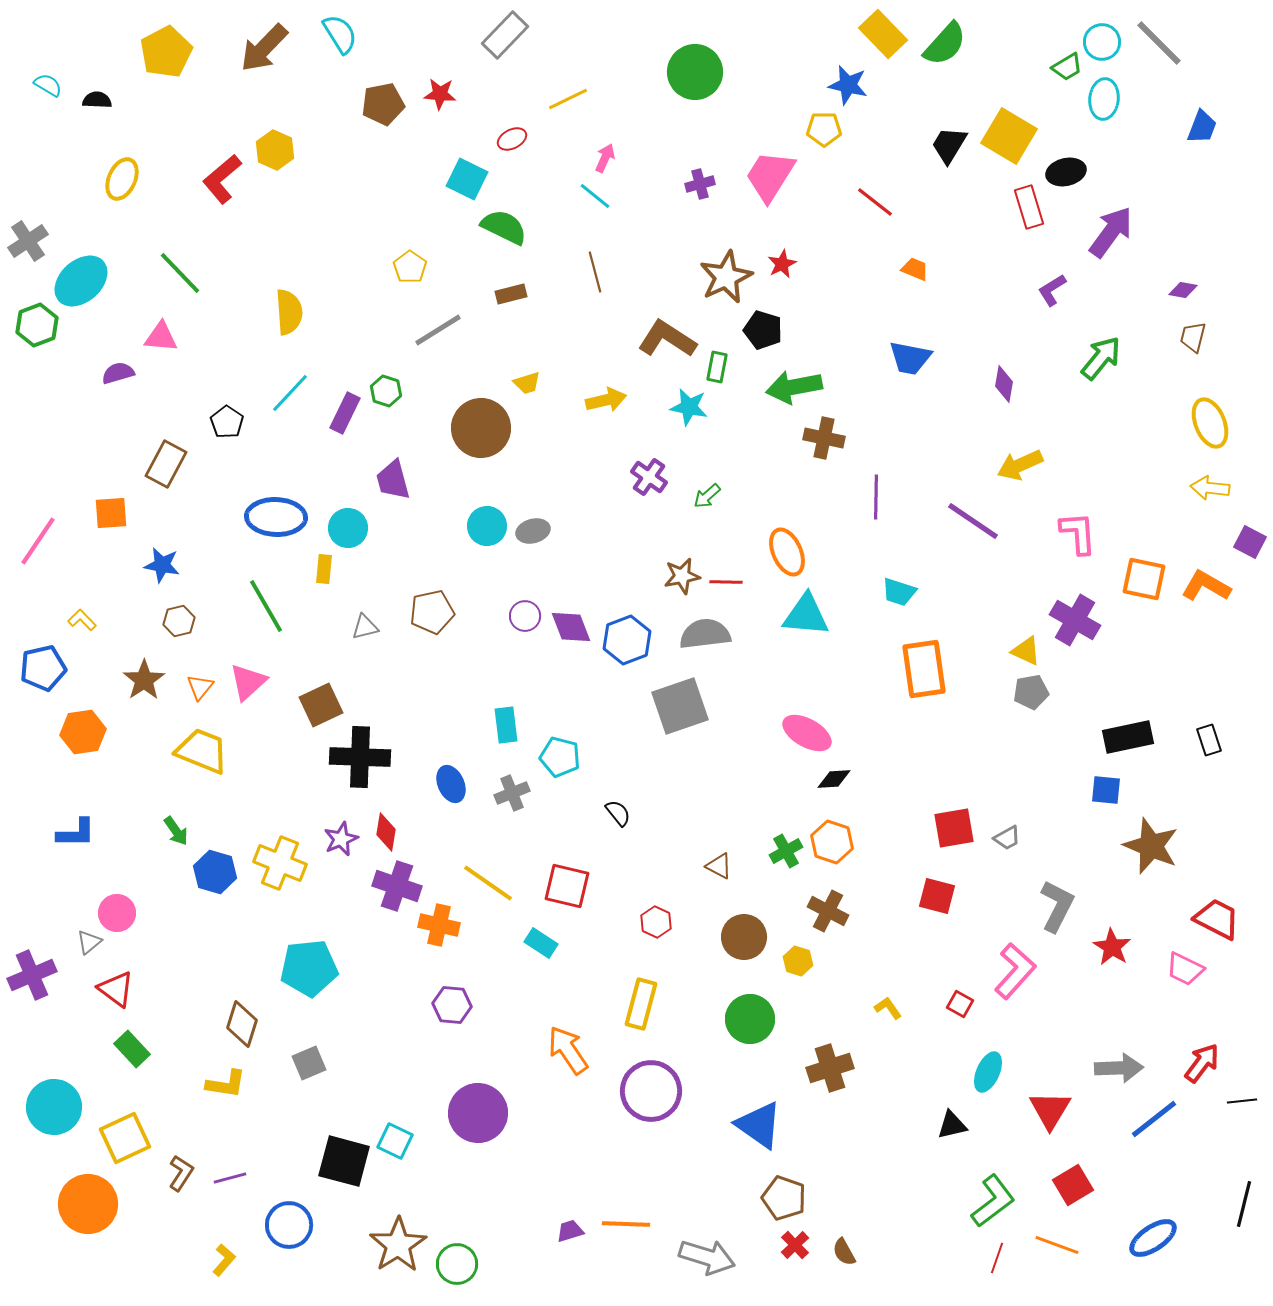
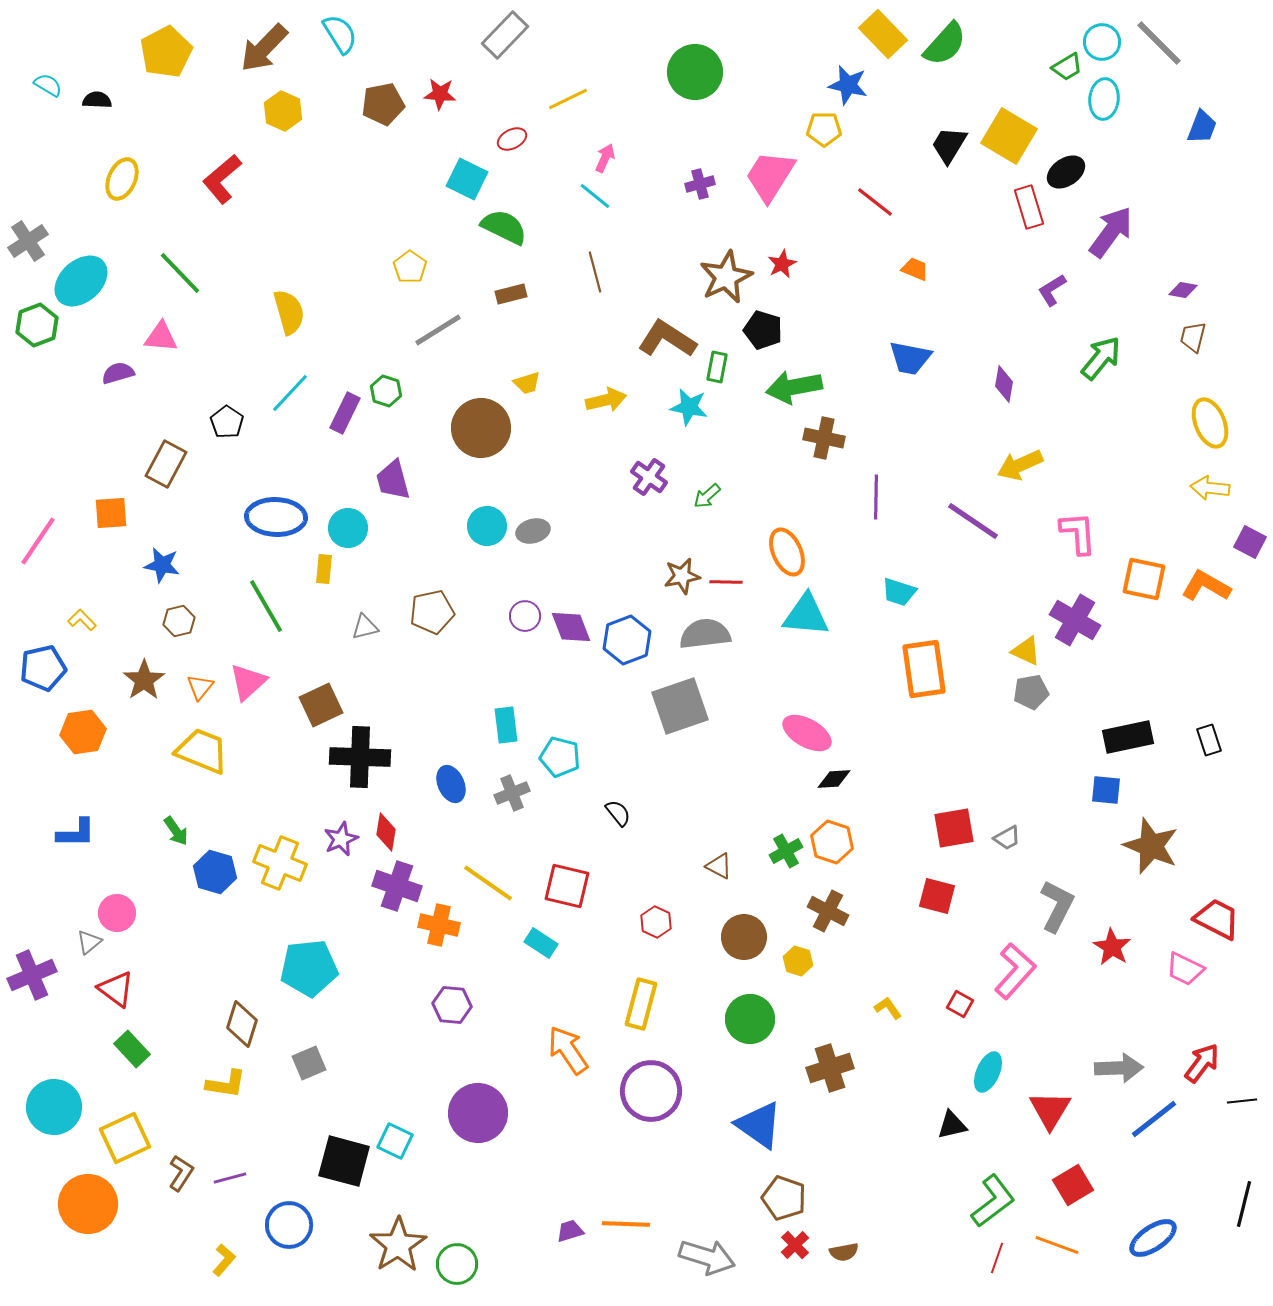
yellow hexagon at (275, 150): moved 8 px right, 39 px up
black ellipse at (1066, 172): rotated 21 degrees counterclockwise
yellow semicircle at (289, 312): rotated 12 degrees counterclockwise
brown semicircle at (844, 1252): rotated 72 degrees counterclockwise
